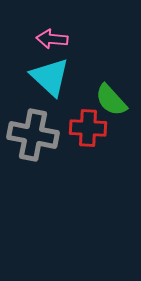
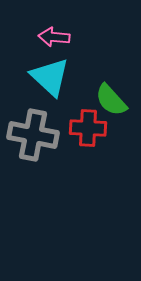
pink arrow: moved 2 px right, 2 px up
